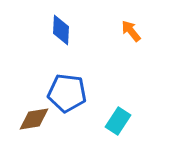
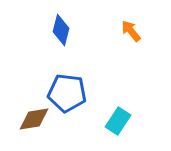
blue diamond: rotated 12 degrees clockwise
